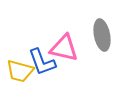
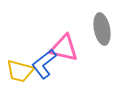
gray ellipse: moved 6 px up
blue L-shape: moved 2 px right, 2 px down; rotated 72 degrees clockwise
